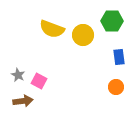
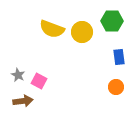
yellow circle: moved 1 px left, 3 px up
